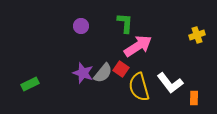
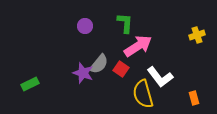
purple circle: moved 4 px right
gray semicircle: moved 4 px left, 9 px up
white L-shape: moved 10 px left, 6 px up
yellow semicircle: moved 4 px right, 7 px down
orange rectangle: rotated 16 degrees counterclockwise
